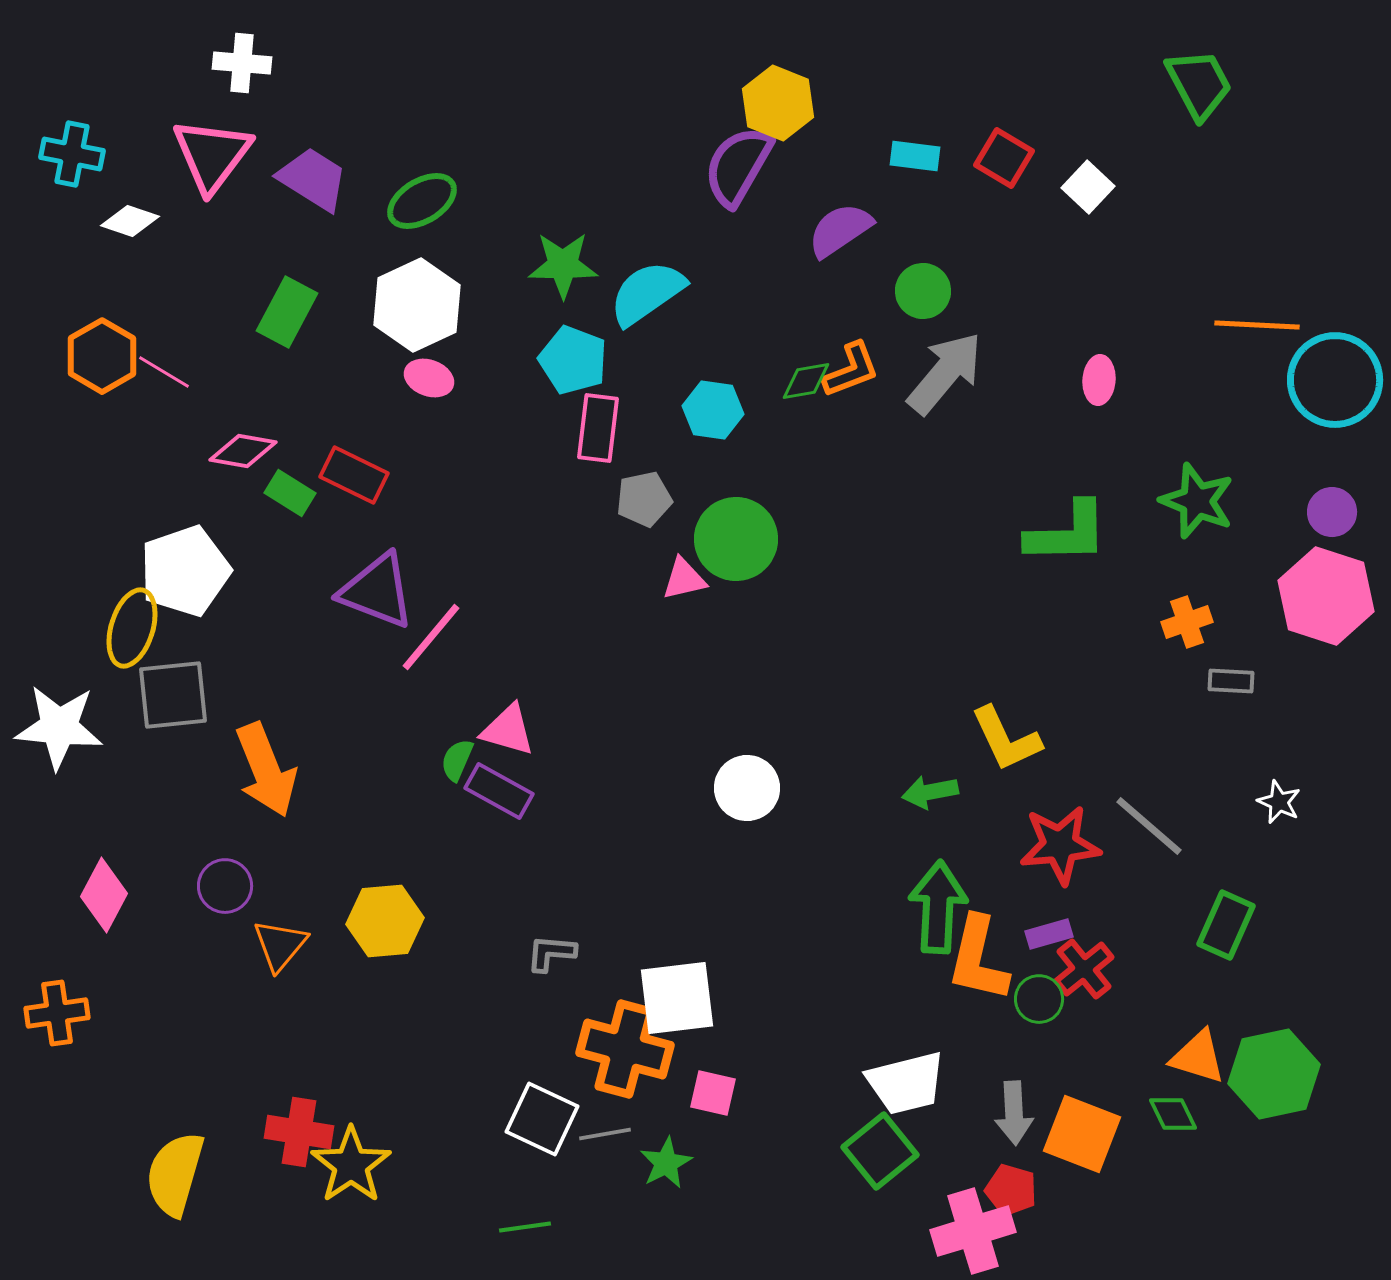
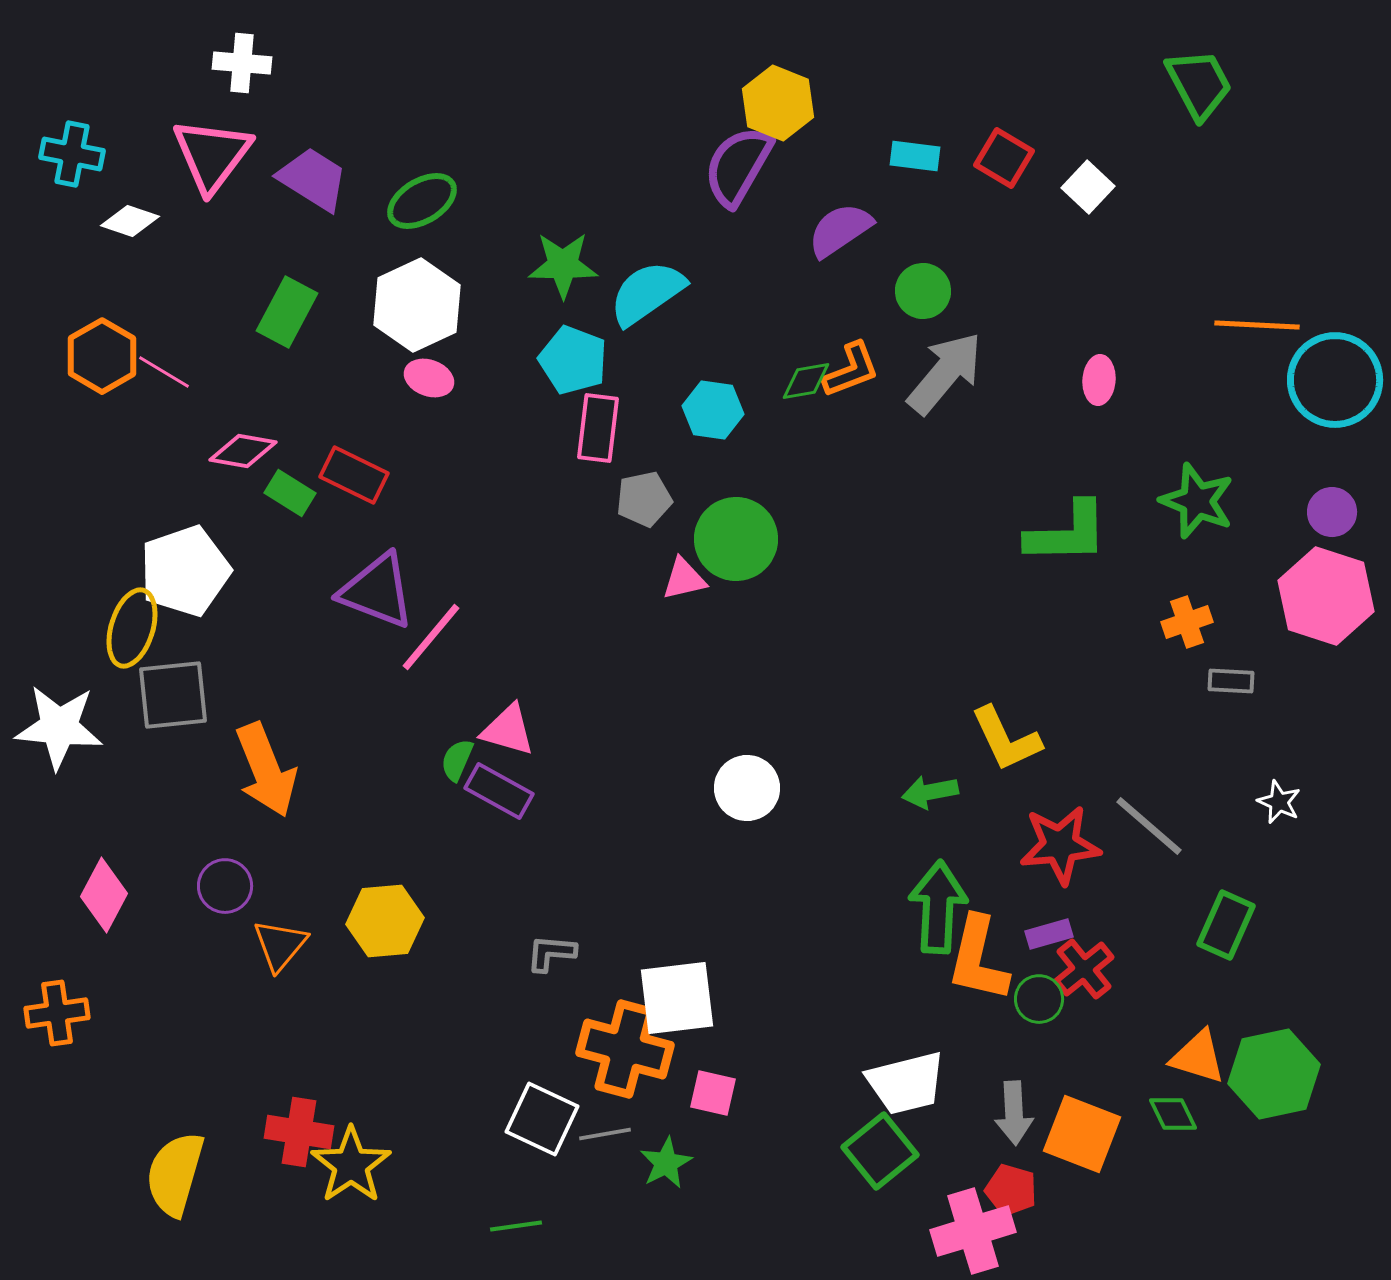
green line at (525, 1227): moved 9 px left, 1 px up
